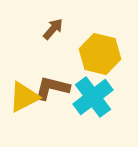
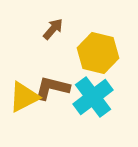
yellow hexagon: moved 2 px left, 1 px up
